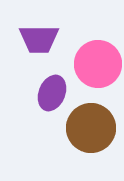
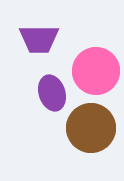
pink circle: moved 2 px left, 7 px down
purple ellipse: rotated 40 degrees counterclockwise
